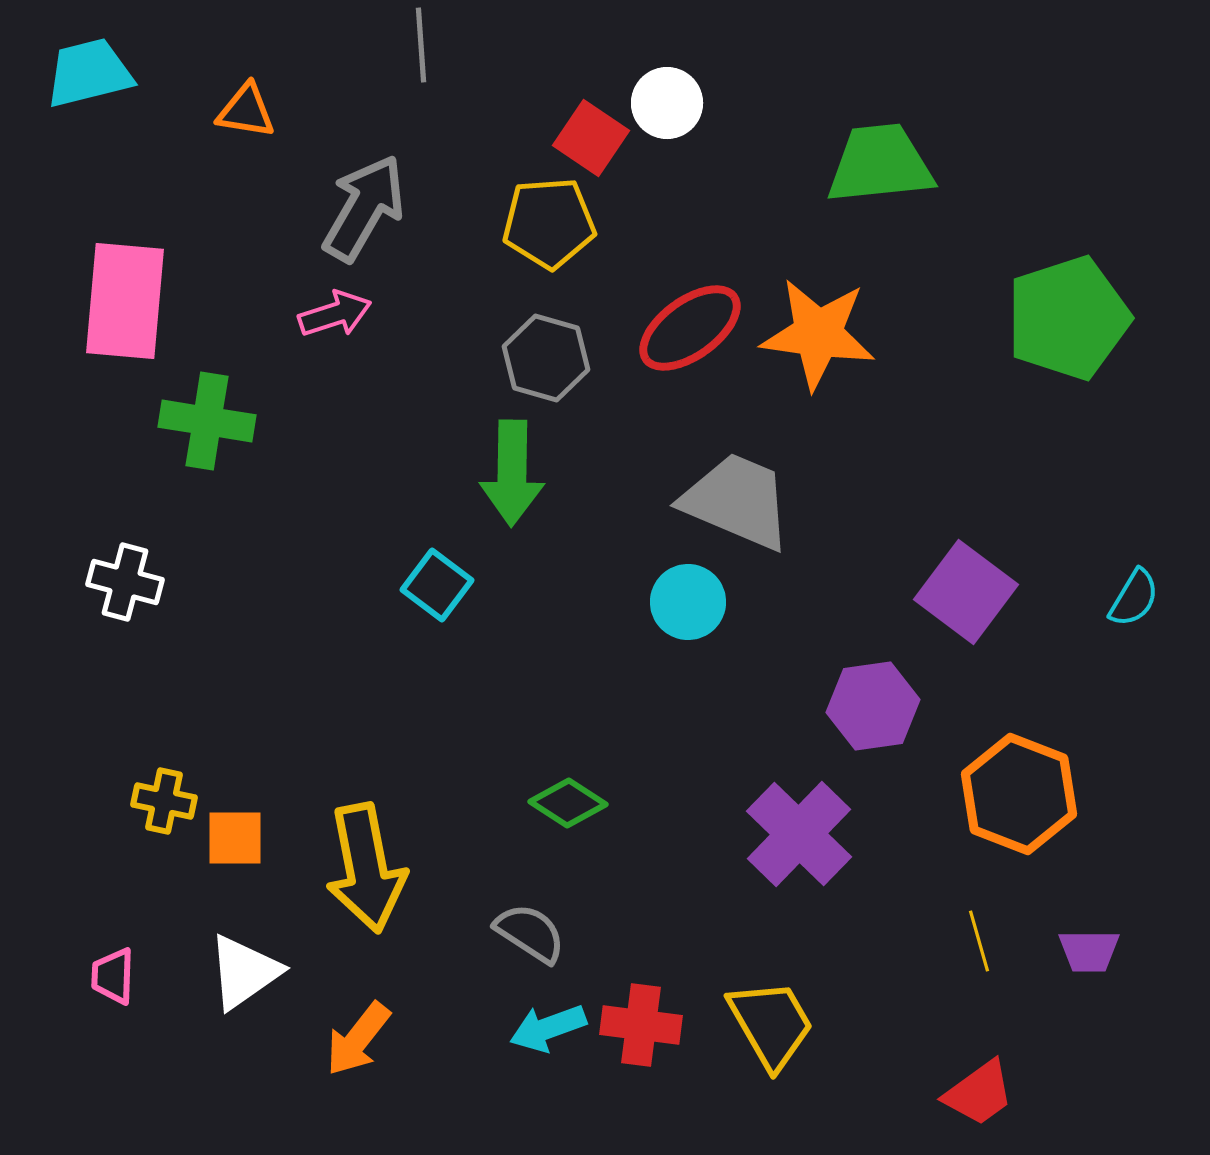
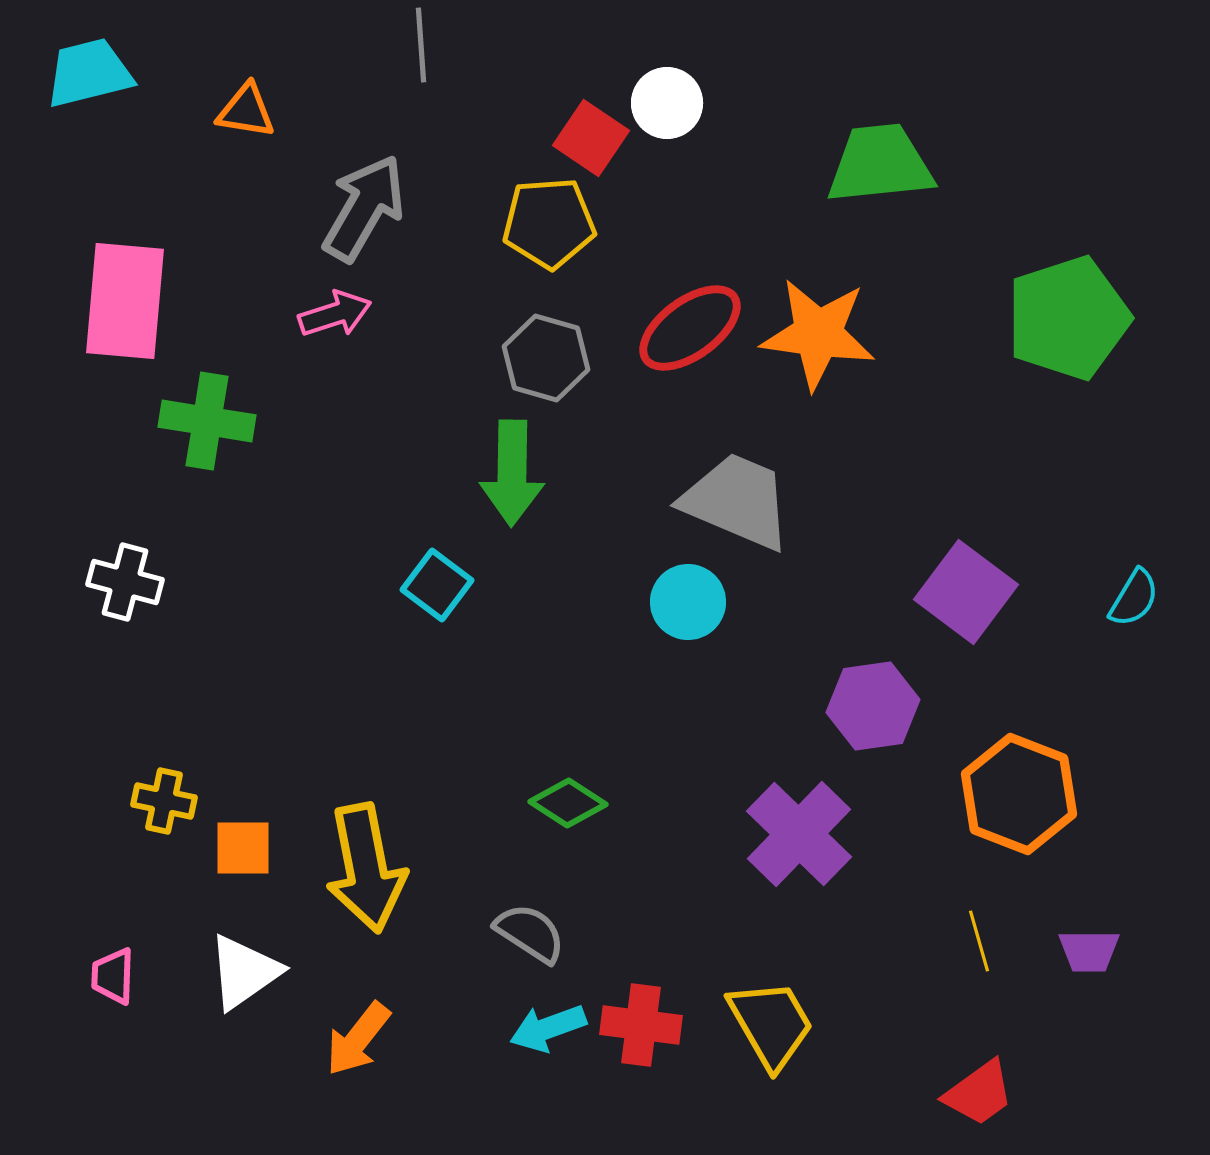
orange square: moved 8 px right, 10 px down
